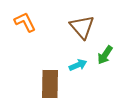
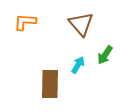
orange L-shape: rotated 60 degrees counterclockwise
brown triangle: moved 1 px left, 3 px up
cyan arrow: rotated 36 degrees counterclockwise
